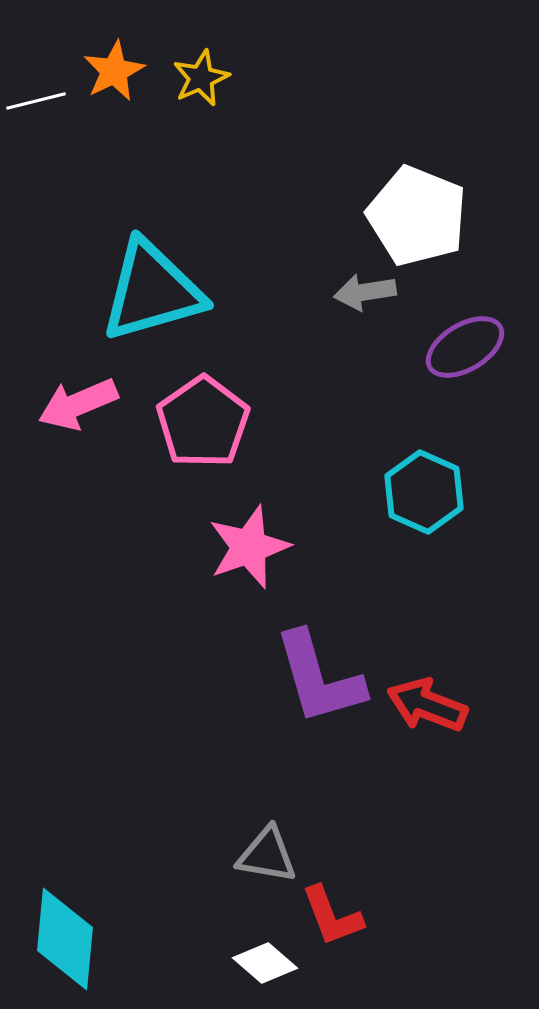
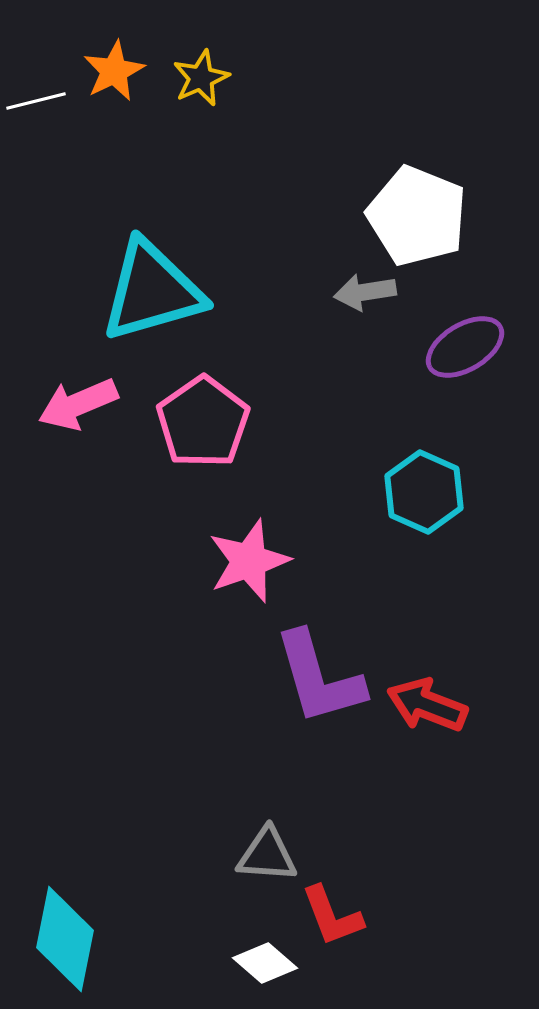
pink star: moved 14 px down
gray triangle: rotated 6 degrees counterclockwise
cyan diamond: rotated 6 degrees clockwise
